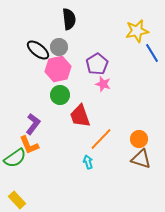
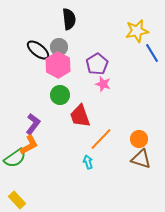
pink hexagon: moved 4 px up; rotated 20 degrees counterclockwise
orange L-shape: rotated 95 degrees counterclockwise
